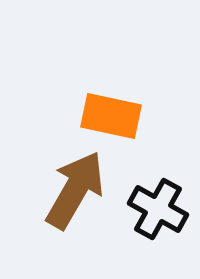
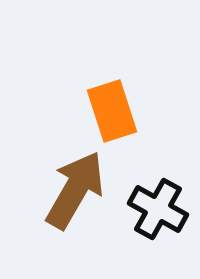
orange rectangle: moved 1 px right, 5 px up; rotated 60 degrees clockwise
